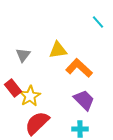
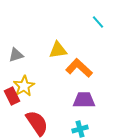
gray triangle: moved 7 px left; rotated 35 degrees clockwise
red rectangle: moved 1 px left, 8 px down; rotated 12 degrees clockwise
yellow star: moved 6 px left, 10 px up
purple trapezoid: rotated 45 degrees counterclockwise
red semicircle: rotated 100 degrees clockwise
cyan cross: rotated 14 degrees counterclockwise
